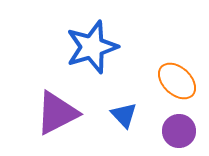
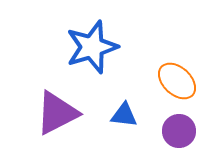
blue triangle: rotated 40 degrees counterclockwise
